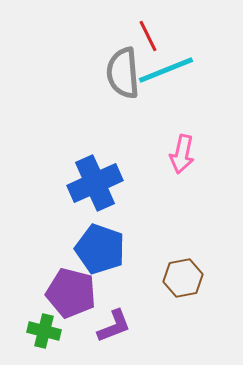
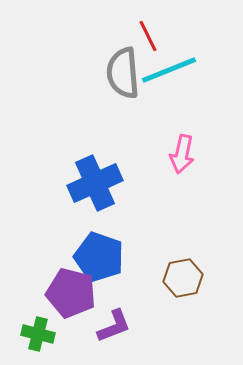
cyan line: moved 3 px right
blue pentagon: moved 1 px left, 8 px down
green cross: moved 6 px left, 3 px down
